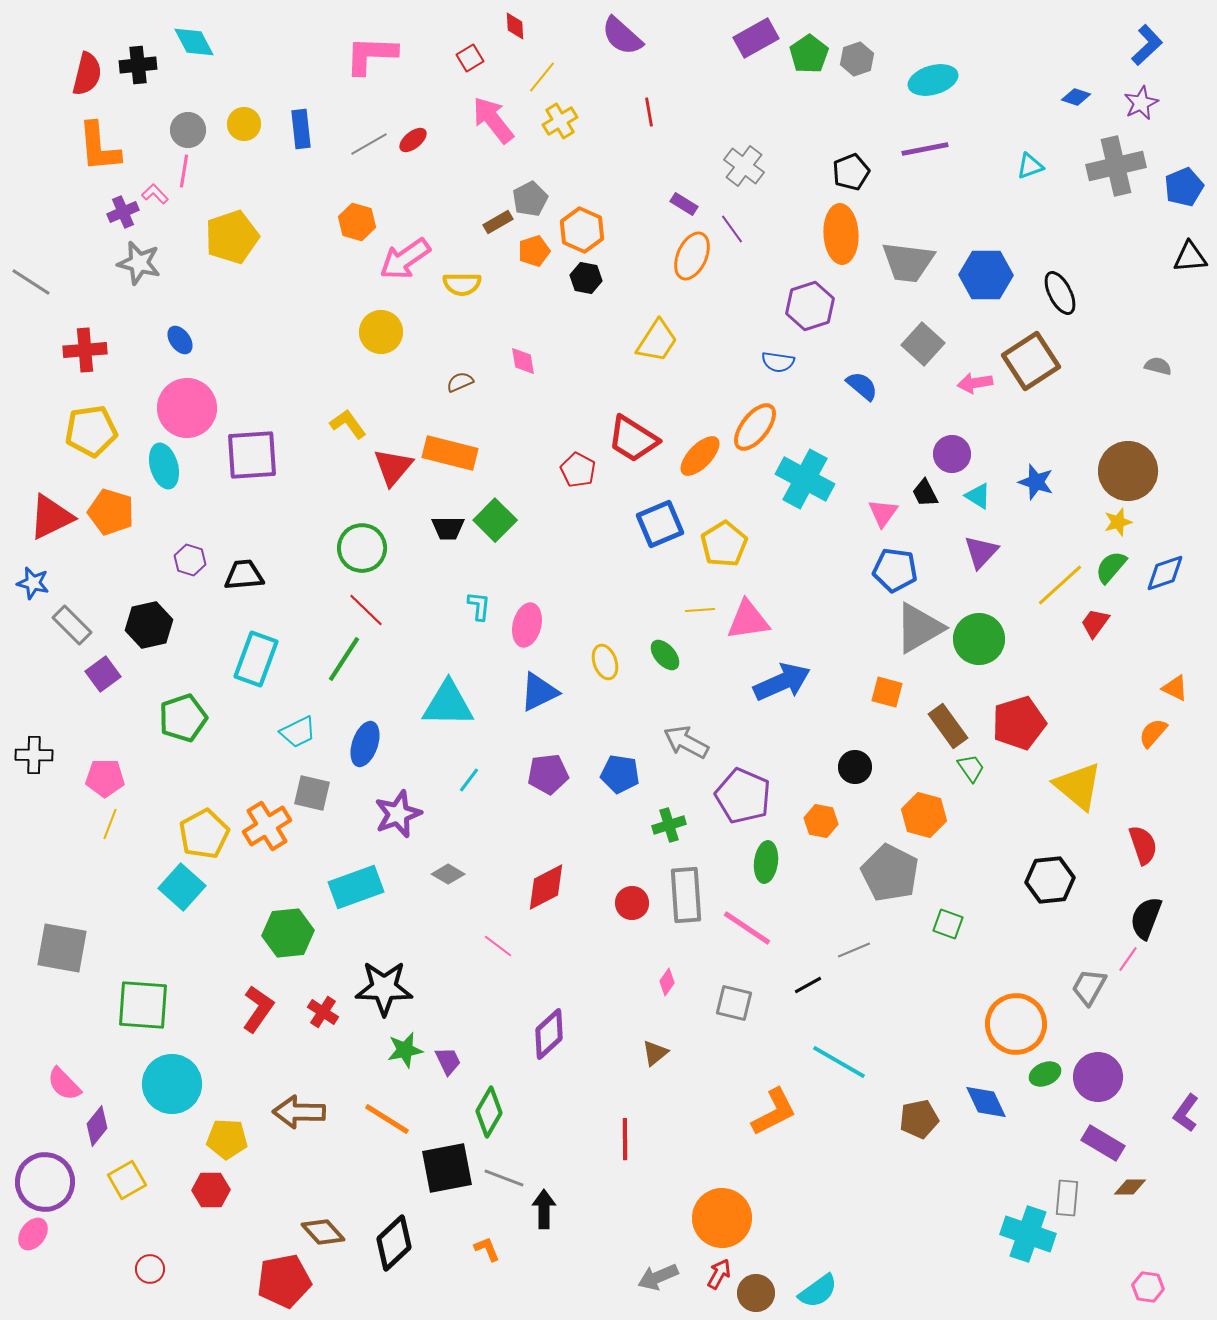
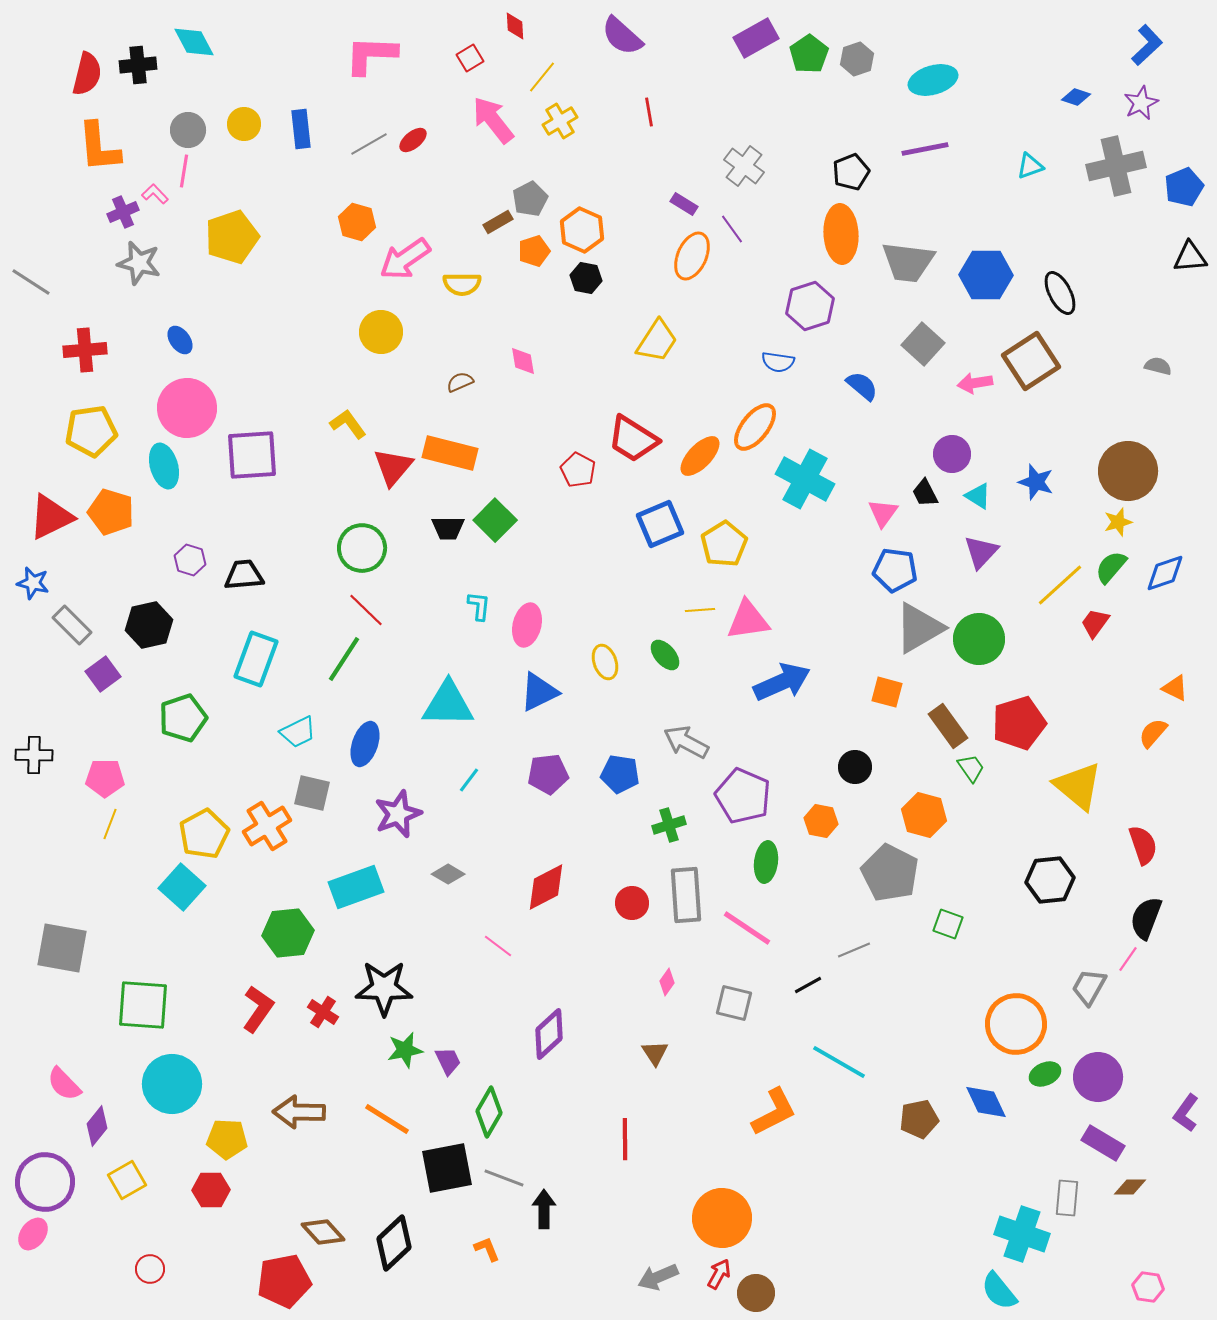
brown triangle at (655, 1053): rotated 24 degrees counterclockwise
cyan cross at (1028, 1234): moved 6 px left
cyan semicircle at (818, 1291): moved 181 px right; rotated 87 degrees clockwise
